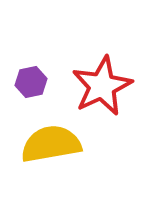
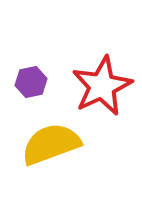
yellow semicircle: rotated 10 degrees counterclockwise
